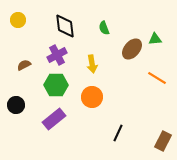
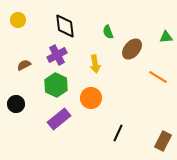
green semicircle: moved 4 px right, 4 px down
green triangle: moved 11 px right, 2 px up
yellow arrow: moved 3 px right
orange line: moved 1 px right, 1 px up
green hexagon: rotated 25 degrees clockwise
orange circle: moved 1 px left, 1 px down
black circle: moved 1 px up
purple rectangle: moved 5 px right
